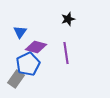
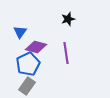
gray rectangle: moved 11 px right, 7 px down
